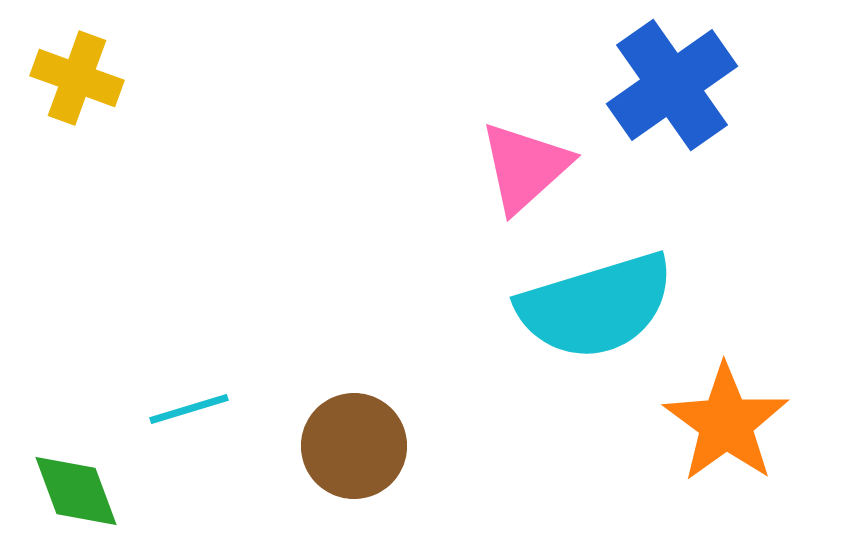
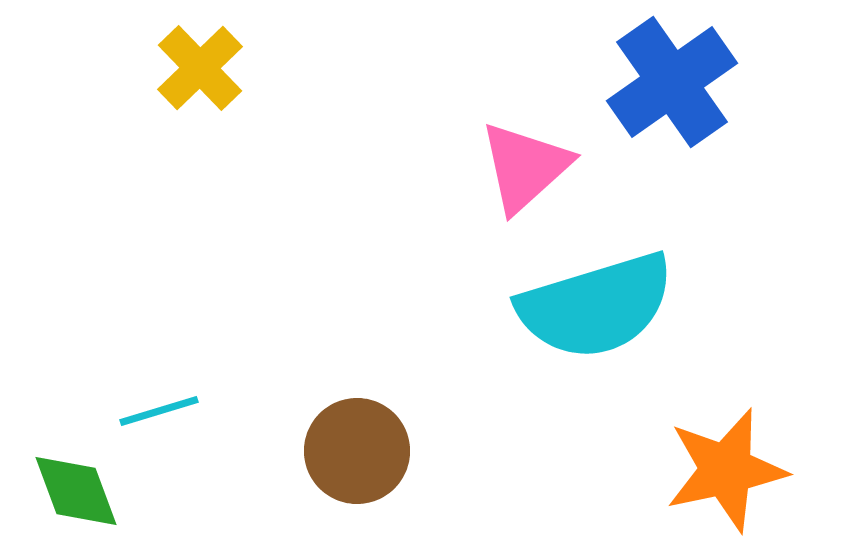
yellow cross: moved 123 px right, 10 px up; rotated 26 degrees clockwise
blue cross: moved 3 px up
cyan line: moved 30 px left, 2 px down
orange star: moved 47 px down; rotated 24 degrees clockwise
brown circle: moved 3 px right, 5 px down
